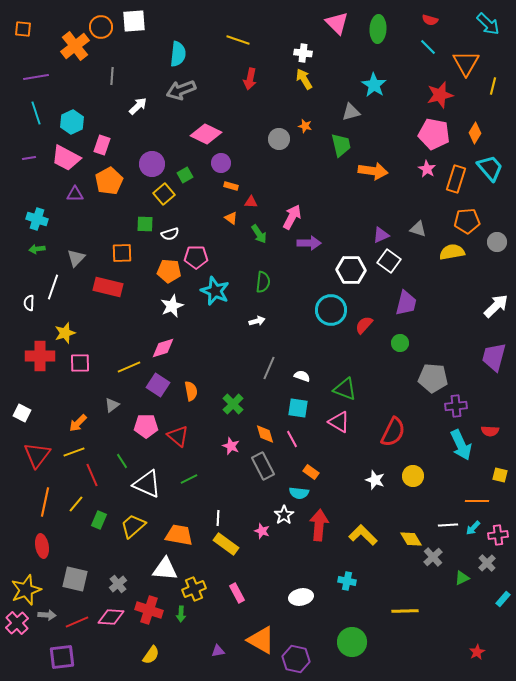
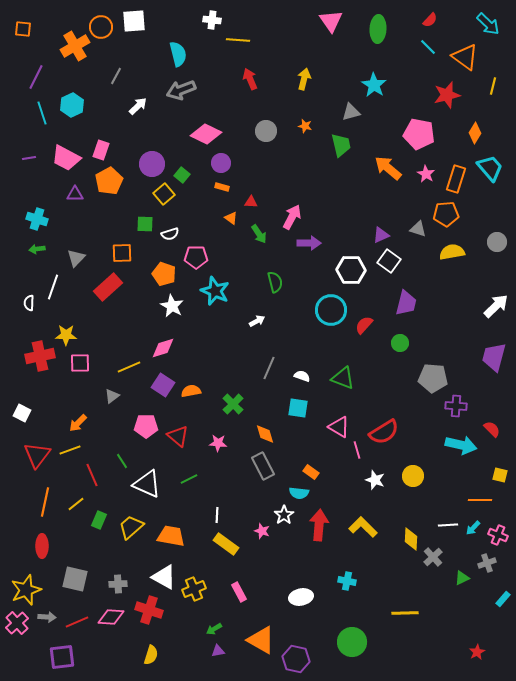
red semicircle at (430, 20): rotated 63 degrees counterclockwise
pink triangle at (337, 23): moved 6 px left, 2 px up; rotated 10 degrees clockwise
yellow line at (238, 40): rotated 15 degrees counterclockwise
orange cross at (75, 46): rotated 8 degrees clockwise
white cross at (303, 53): moved 91 px left, 33 px up
cyan semicircle at (178, 54): rotated 20 degrees counterclockwise
orange triangle at (466, 63): moved 1 px left, 6 px up; rotated 24 degrees counterclockwise
gray line at (112, 76): moved 4 px right; rotated 24 degrees clockwise
purple line at (36, 77): rotated 55 degrees counterclockwise
red arrow at (250, 79): rotated 145 degrees clockwise
yellow arrow at (304, 79): rotated 45 degrees clockwise
red star at (440, 95): moved 7 px right
cyan line at (36, 113): moved 6 px right
cyan hexagon at (72, 122): moved 17 px up
pink pentagon at (434, 134): moved 15 px left
gray circle at (279, 139): moved 13 px left, 8 px up
pink rectangle at (102, 145): moved 1 px left, 5 px down
pink star at (427, 169): moved 1 px left, 5 px down
orange arrow at (373, 171): moved 15 px right, 3 px up; rotated 148 degrees counterclockwise
green square at (185, 175): moved 3 px left; rotated 21 degrees counterclockwise
orange rectangle at (231, 186): moved 9 px left, 1 px down
orange pentagon at (467, 221): moved 21 px left, 7 px up
orange pentagon at (169, 271): moved 5 px left, 3 px down; rotated 15 degrees clockwise
green semicircle at (263, 282): moved 12 px right; rotated 20 degrees counterclockwise
red rectangle at (108, 287): rotated 56 degrees counterclockwise
white star at (172, 306): rotated 20 degrees counterclockwise
white arrow at (257, 321): rotated 14 degrees counterclockwise
yellow star at (65, 333): moved 1 px right, 2 px down; rotated 20 degrees clockwise
red cross at (40, 356): rotated 12 degrees counterclockwise
purple square at (158, 385): moved 5 px right
green triangle at (345, 389): moved 2 px left, 11 px up
orange semicircle at (191, 391): rotated 90 degrees counterclockwise
gray triangle at (112, 405): moved 9 px up
purple cross at (456, 406): rotated 10 degrees clockwise
pink triangle at (339, 422): moved 5 px down
red semicircle at (490, 431): moved 2 px right, 2 px up; rotated 138 degrees counterclockwise
red semicircle at (393, 432): moved 9 px left; rotated 32 degrees clockwise
pink line at (292, 439): moved 65 px right, 11 px down; rotated 12 degrees clockwise
cyan arrow at (461, 445): rotated 52 degrees counterclockwise
pink star at (231, 446): moved 13 px left, 3 px up; rotated 18 degrees counterclockwise
yellow line at (74, 452): moved 4 px left, 2 px up
orange line at (477, 501): moved 3 px right, 1 px up
yellow line at (76, 504): rotated 12 degrees clockwise
white line at (218, 518): moved 1 px left, 3 px up
yellow trapezoid at (133, 526): moved 2 px left, 1 px down
orange trapezoid at (179, 535): moved 8 px left, 1 px down
yellow L-shape at (363, 535): moved 8 px up
pink cross at (498, 535): rotated 30 degrees clockwise
yellow diamond at (411, 539): rotated 35 degrees clockwise
red ellipse at (42, 546): rotated 10 degrees clockwise
gray cross at (487, 563): rotated 24 degrees clockwise
white triangle at (165, 569): moved 1 px left, 8 px down; rotated 24 degrees clockwise
gray cross at (118, 584): rotated 36 degrees clockwise
pink rectangle at (237, 593): moved 2 px right, 1 px up
yellow line at (405, 611): moved 2 px down
green arrow at (181, 614): moved 33 px right, 15 px down; rotated 56 degrees clockwise
gray arrow at (47, 615): moved 2 px down
yellow semicircle at (151, 655): rotated 18 degrees counterclockwise
